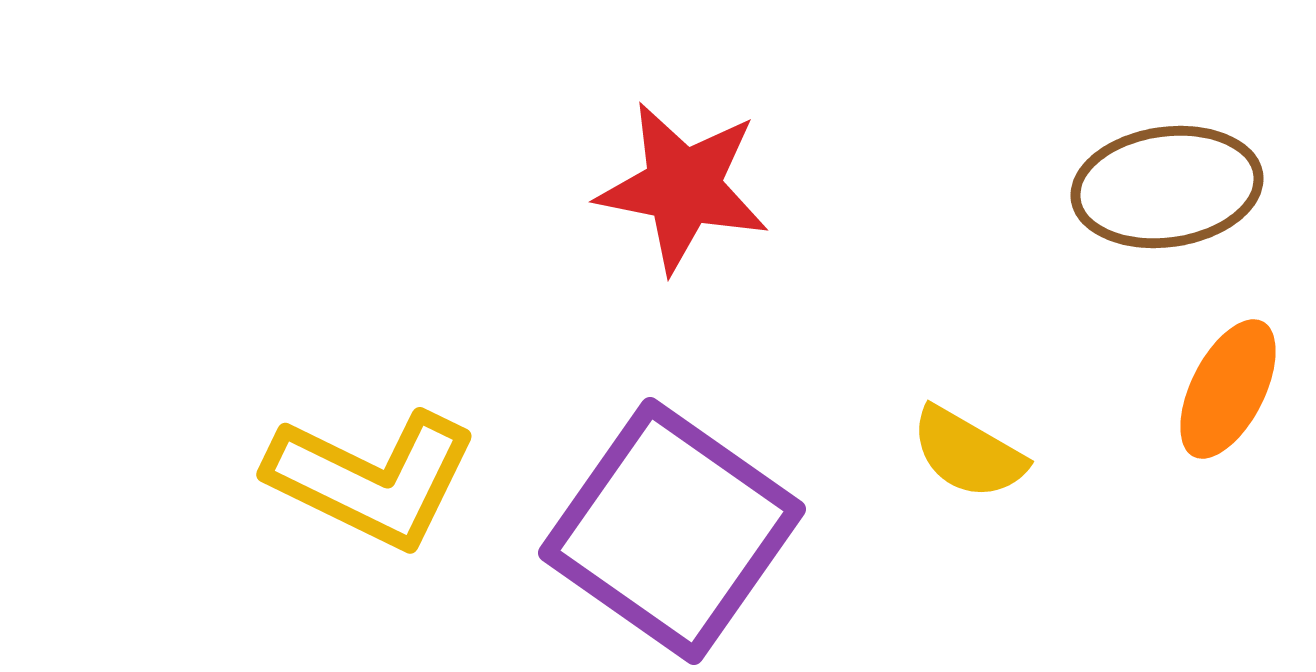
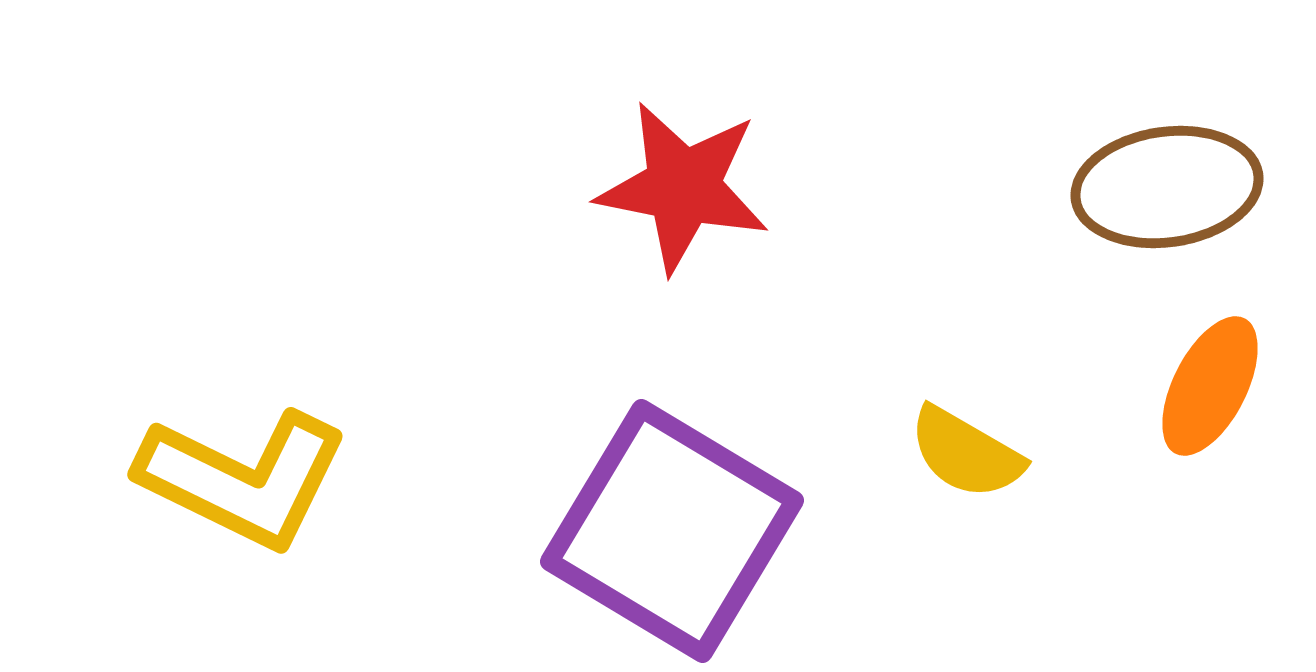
orange ellipse: moved 18 px left, 3 px up
yellow semicircle: moved 2 px left
yellow L-shape: moved 129 px left
purple square: rotated 4 degrees counterclockwise
